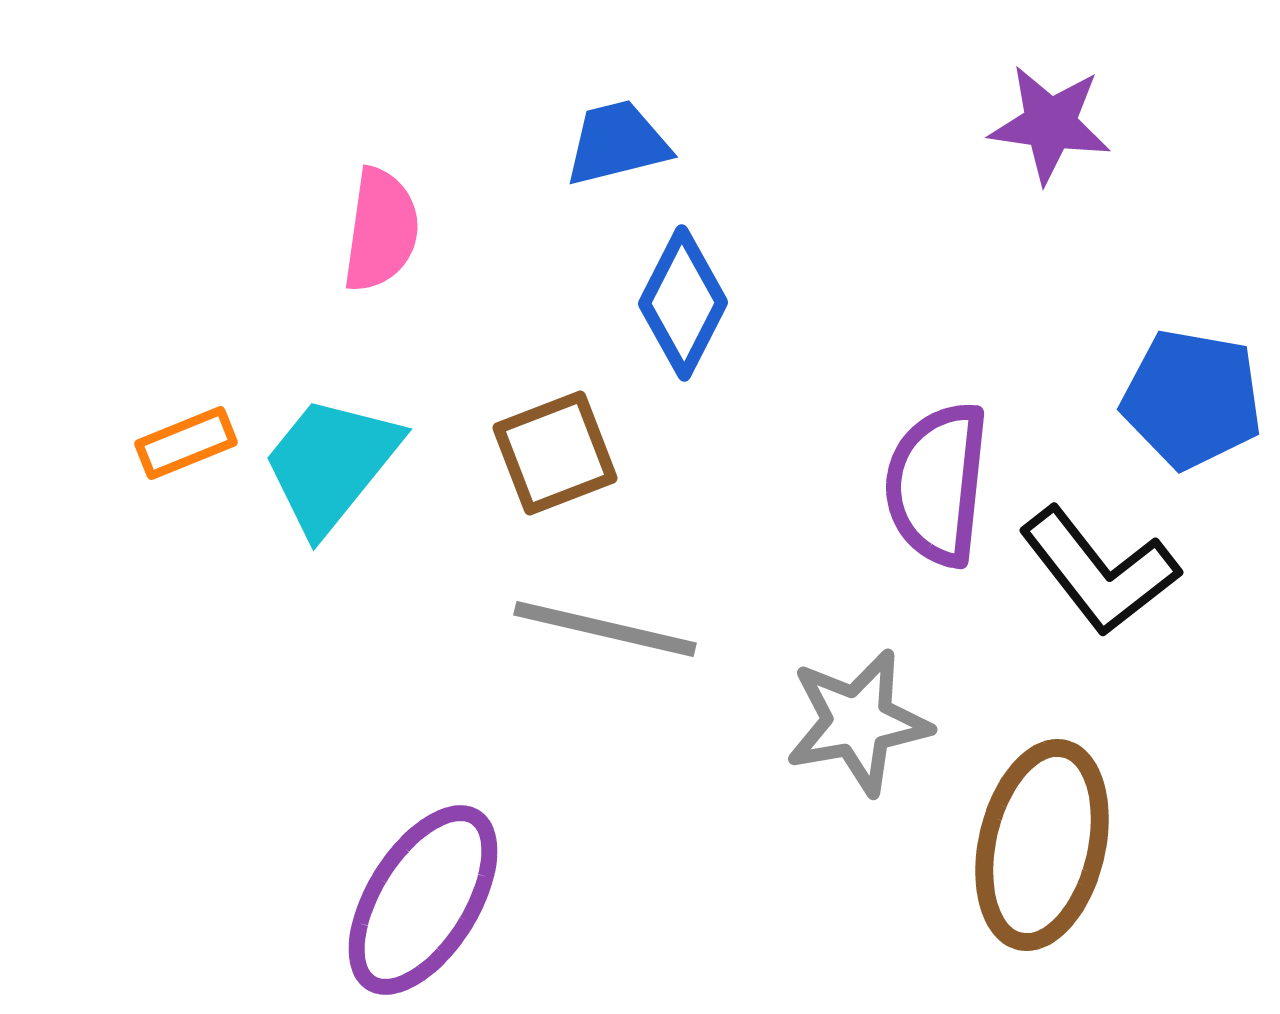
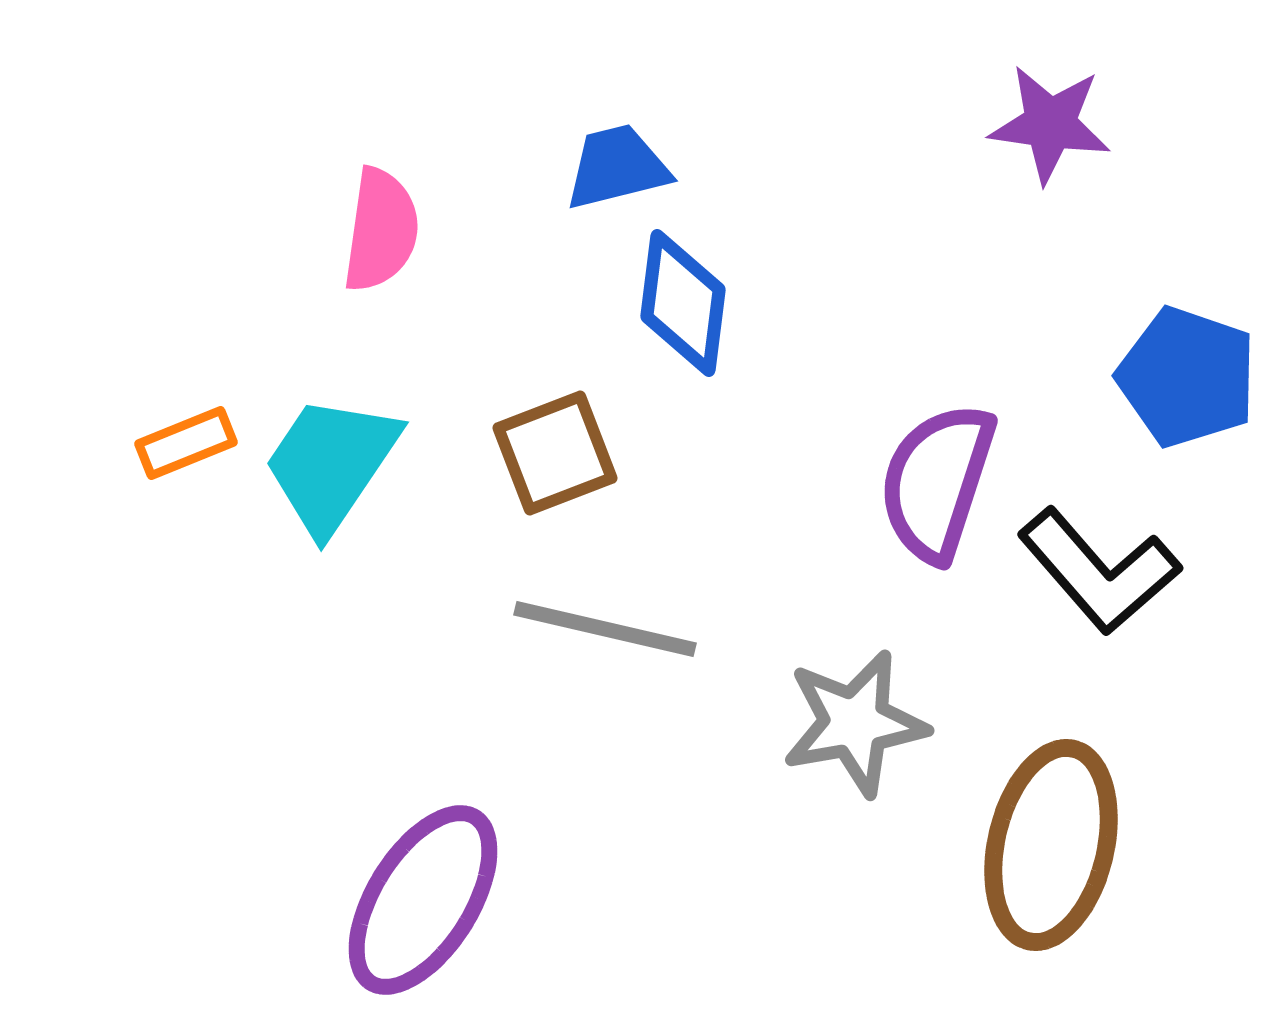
blue trapezoid: moved 24 px down
blue diamond: rotated 20 degrees counterclockwise
blue pentagon: moved 5 px left, 22 px up; rotated 9 degrees clockwise
cyan trapezoid: rotated 5 degrees counterclockwise
purple semicircle: moved 2 px up; rotated 12 degrees clockwise
black L-shape: rotated 3 degrees counterclockwise
gray star: moved 3 px left, 1 px down
brown ellipse: moved 9 px right
